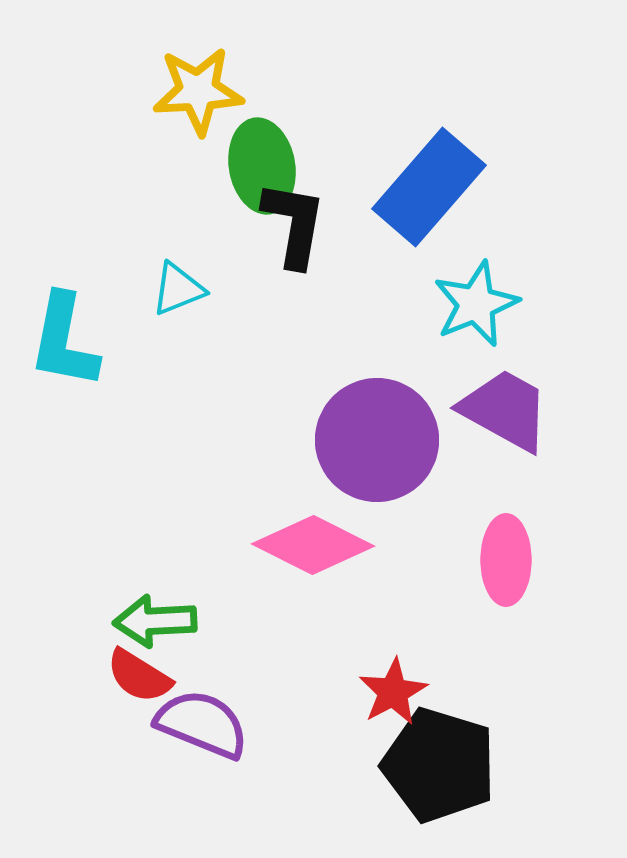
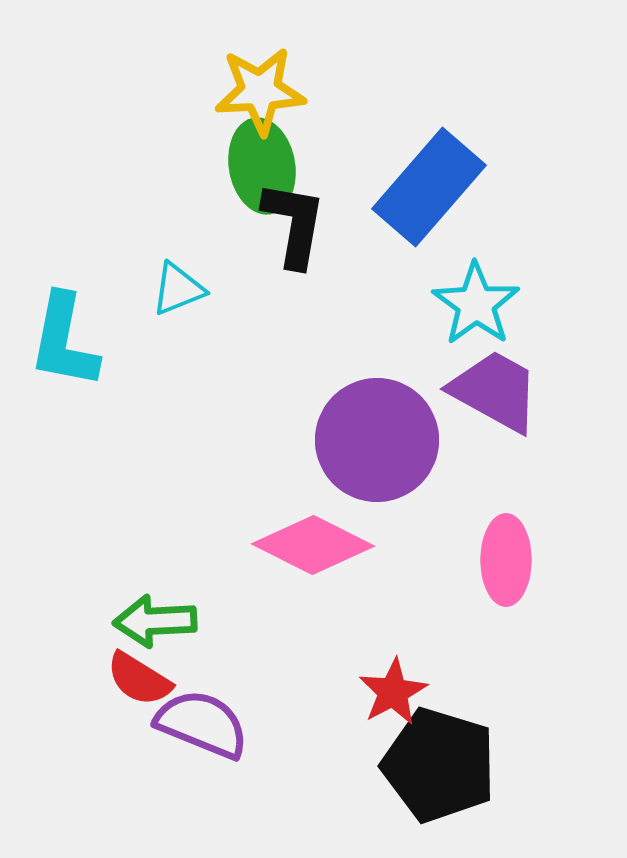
yellow star: moved 62 px right
cyan star: rotated 14 degrees counterclockwise
purple trapezoid: moved 10 px left, 19 px up
red semicircle: moved 3 px down
